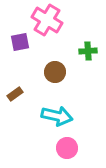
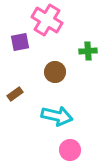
pink circle: moved 3 px right, 2 px down
